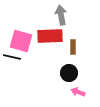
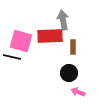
gray arrow: moved 2 px right, 5 px down
